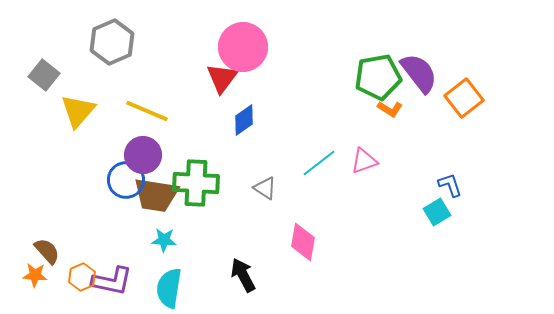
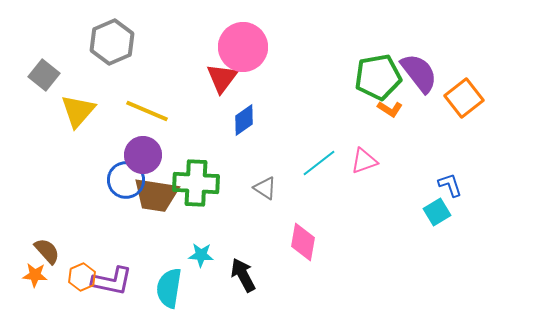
cyan star: moved 37 px right, 15 px down
